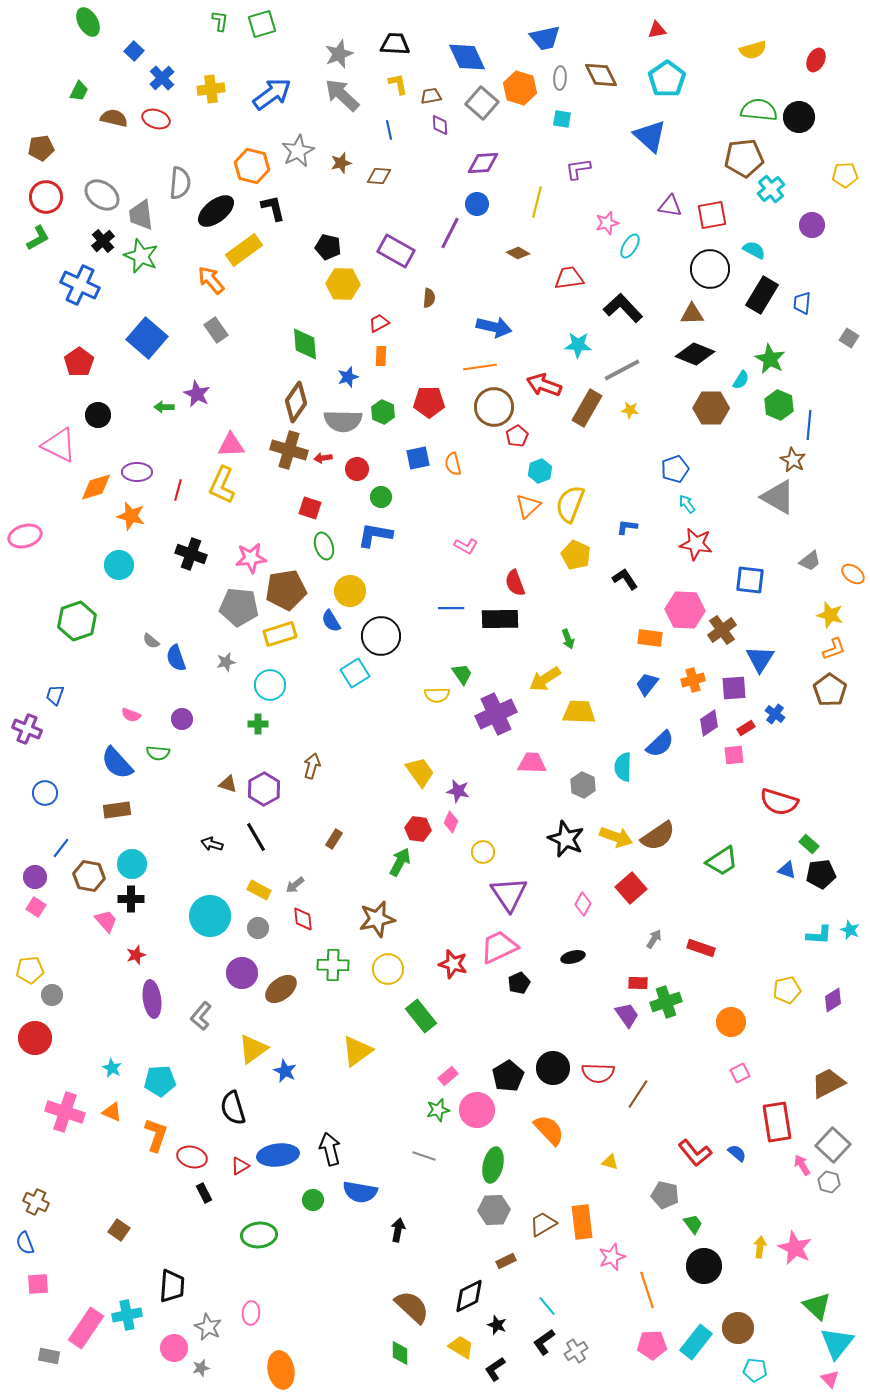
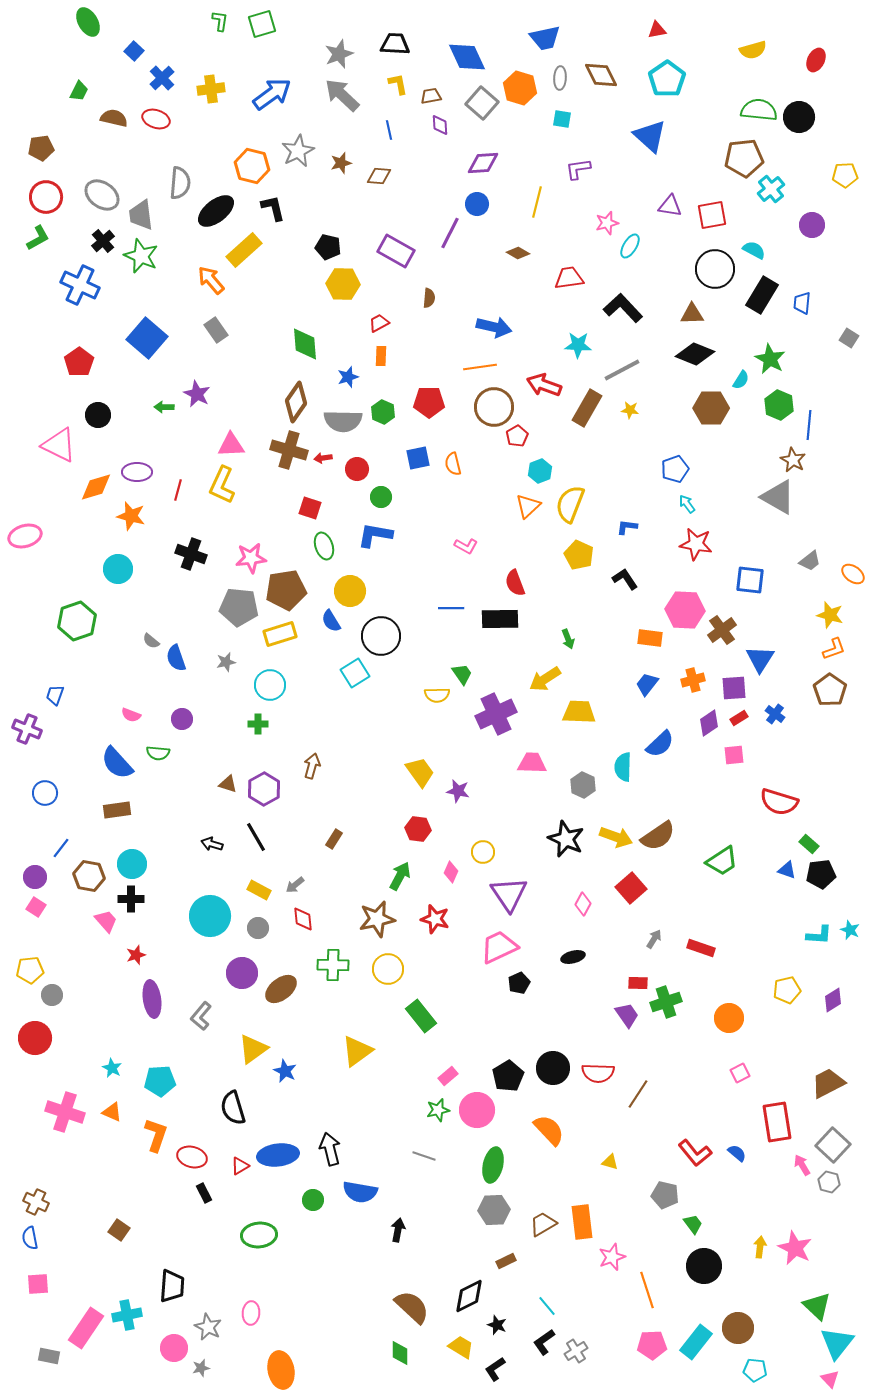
yellow rectangle at (244, 250): rotated 6 degrees counterclockwise
black circle at (710, 269): moved 5 px right
yellow pentagon at (576, 555): moved 3 px right
cyan circle at (119, 565): moved 1 px left, 4 px down
red rectangle at (746, 728): moved 7 px left, 10 px up
pink diamond at (451, 822): moved 50 px down
green arrow at (400, 862): moved 14 px down
red star at (453, 964): moved 18 px left, 45 px up
orange circle at (731, 1022): moved 2 px left, 4 px up
blue semicircle at (25, 1243): moved 5 px right, 5 px up; rotated 10 degrees clockwise
